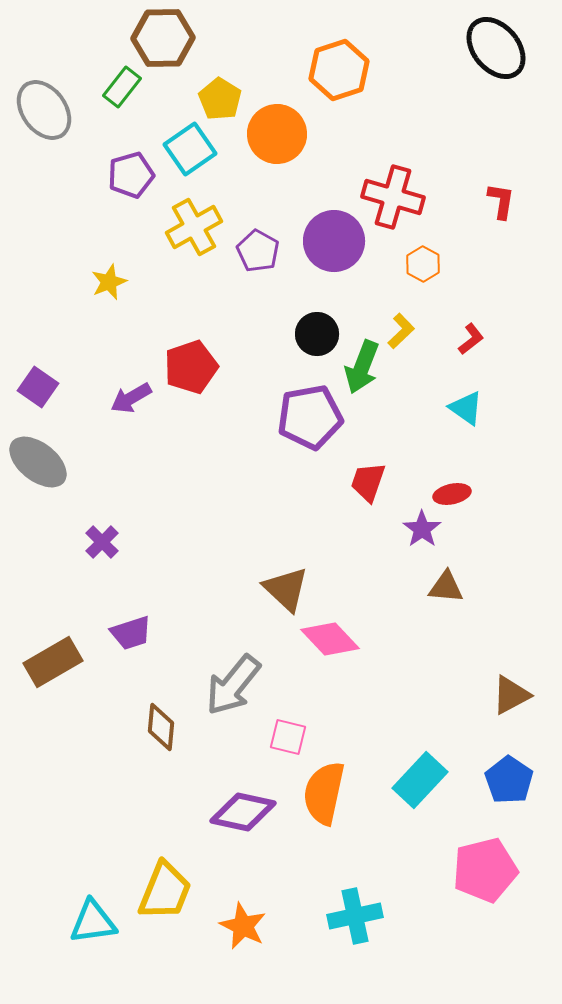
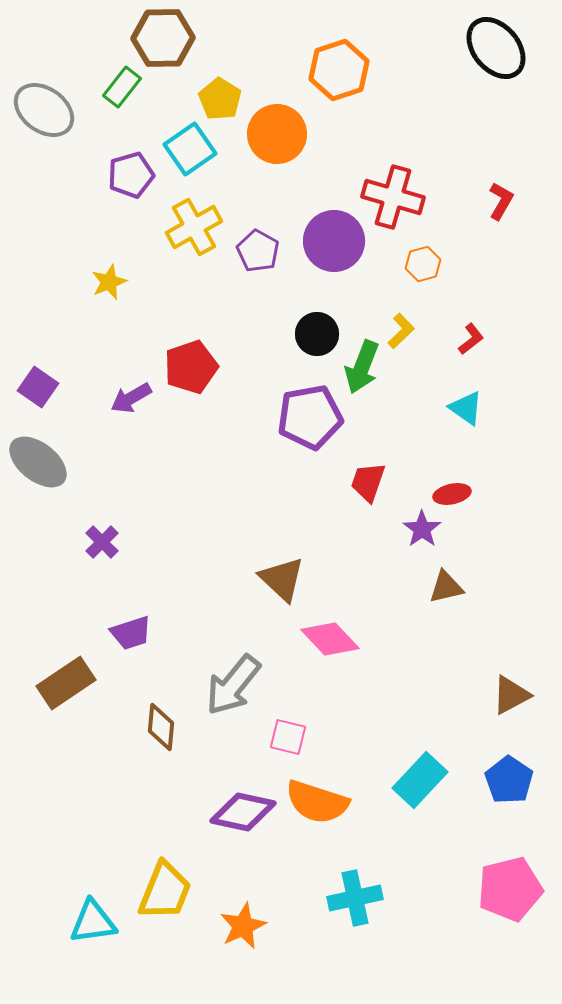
gray ellipse at (44, 110): rotated 18 degrees counterclockwise
red L-shape at (501, 201): rotated 21 degrees clockwise
orange hexagon at (423, 264): rotated 16 degrees clockwise
brown triangle at (446, 587): rotated 18 degrees counterclockwise
brown triangle at (286, 589): moved 4 px left, 10 px up
brown rectangle at (53, 662): moved 13 px right, 21 px down; rotated 4 degrees counterclockwise
orange semicircle at (324, 793): moved 7 px left, 9 px down; rotated 84 degrees counterclockwise
pink pentagon at (485, 870): moved 25 px right, 19 px down
cyan cross at (355, 916): moved 18 px up
orange star at (243, 926): rotated 21 degrees clockwise
